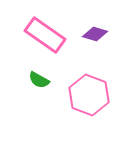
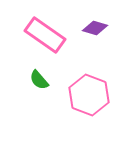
purple diamond: moved 6 px up
green semicircle: rotated 20 degrees clockwise
